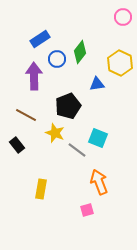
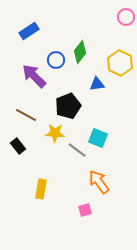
pink circle: moved 3 px right
blue rectangle: moved 11 px left, 8 px up
blue circle: moved 1 px left, 1 px down
purple arrow: rotated 44 degrees counterclockwise
yellow star: rotated 18 degrees counterclockwise
black rectangle: moved 1 px right, 1 px down
orange arrow: rotated 15 degrees counterclockwise
pink square: moved 2 px left
